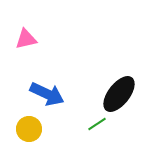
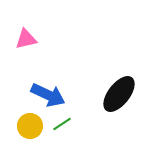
blue arrow: moved 1 px right, 1 px down
green line: moved 35 px left
yellow circle: moved 1 px right, 3 px up
